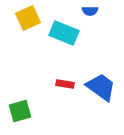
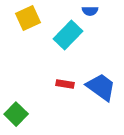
cyan rectangle: moved 4 px right, 2 px down; rotated 68 degrees counterclockwise
green square: moved 4 px left, 3 px down; rotated 30 degrees counterclockwise
